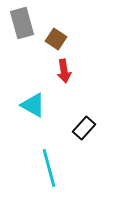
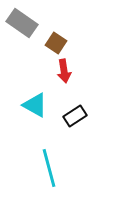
gray rectangle: rotated 40 degrees counterclockwise
brown square: moved 4 px down
cyan triangle: moved 2 px right
black rectangle: moved 9 px left, 12 px up; rotated 15 degrees clockwise
